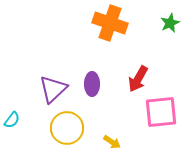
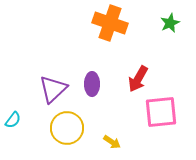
cyan semicircle: moved 1 px right
